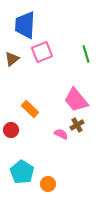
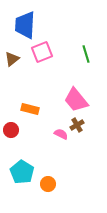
orange rectangle: rotated 30 degrees counterclockwise
